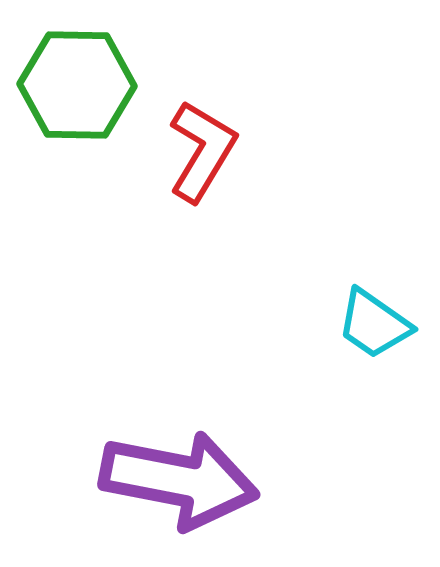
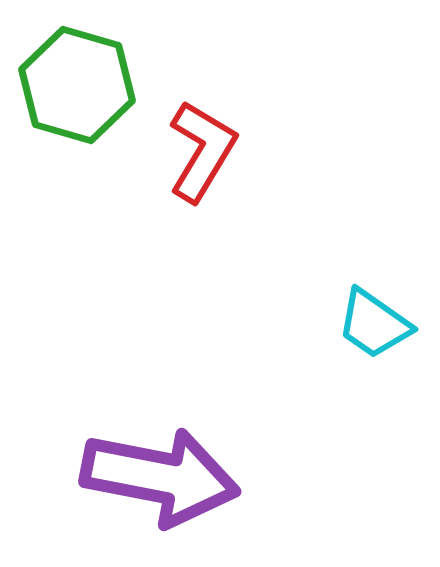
green hexagon: rotated 15 degrees clockwise
purple arrow: moved 19 px left, 3 px up
